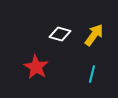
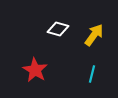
white diamond: moved 2 px left, 5 px up
red star: moved 1 px left, 3 px down
